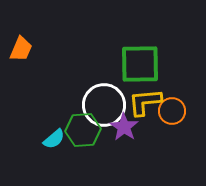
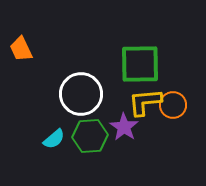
orange trapezoid: rotated 132 degrees clockwise
white circle: moved 23 px left, 11 px up
orange circle: moved 1 px right, 6 px up
green hexagon: moved 7 px right, 6 px down
